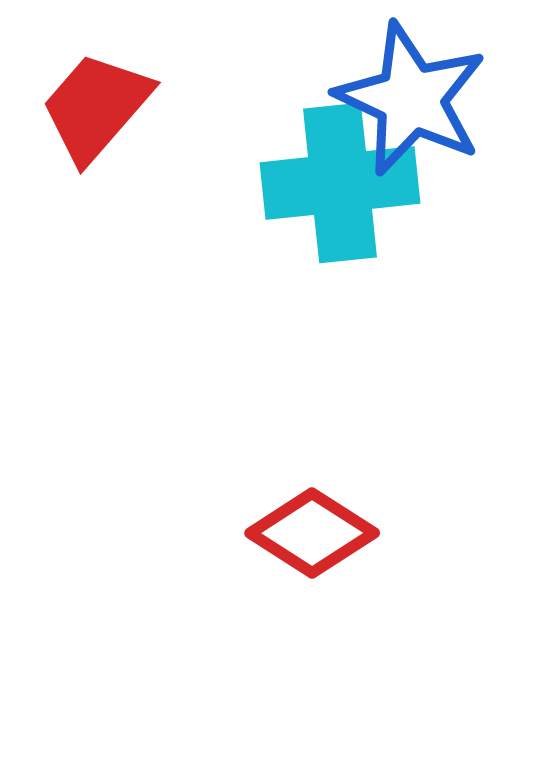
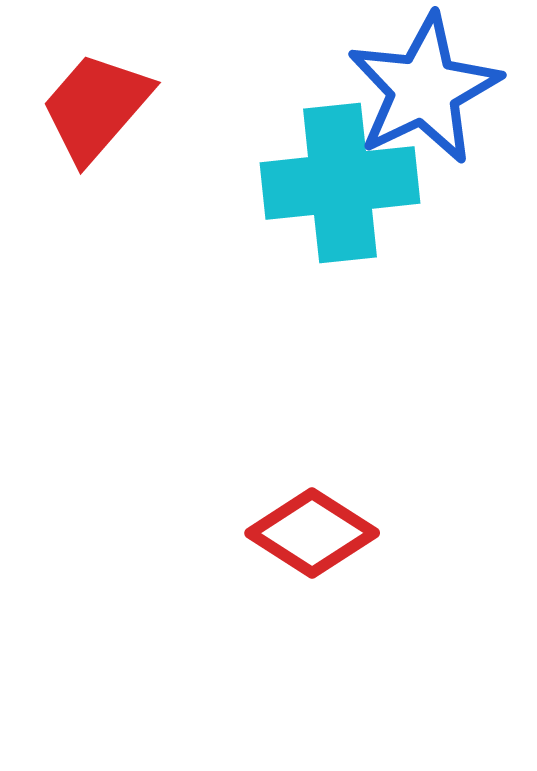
blue star: moved 13 px right, 10 px up; rotated 21 degrees clockwise
